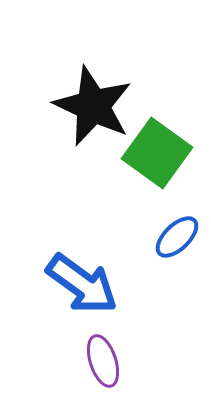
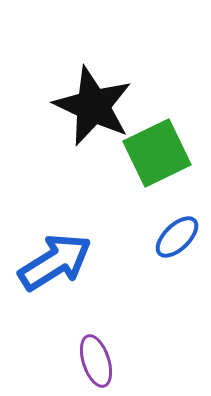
green square: rotated 28 degrees clockwise
blue arrow: moved 27 px left, 22 px up; rotated 68 degrees counterclockwise
purple ellipse: moved 7 px left
